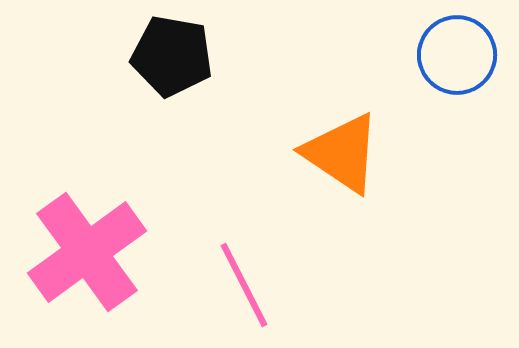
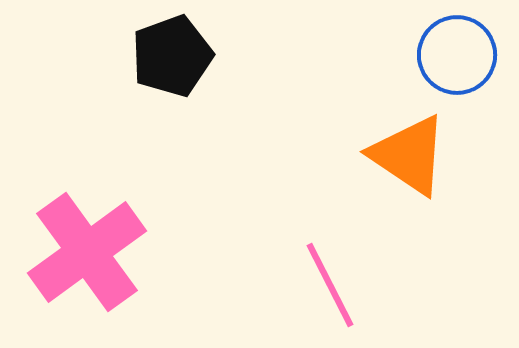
black pentagon: rotated 30 degrees counterclockwise
orange triangle: moved 67 px right, 2 px down
pink line: moved 86 px right
